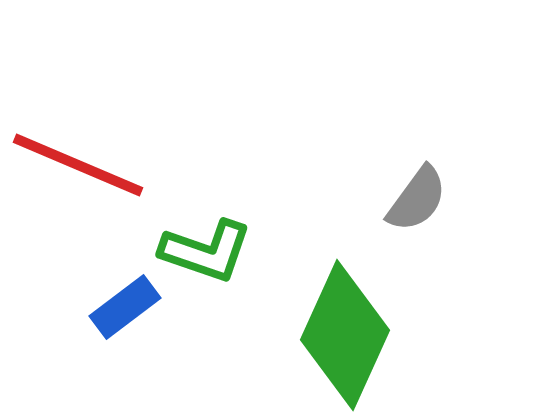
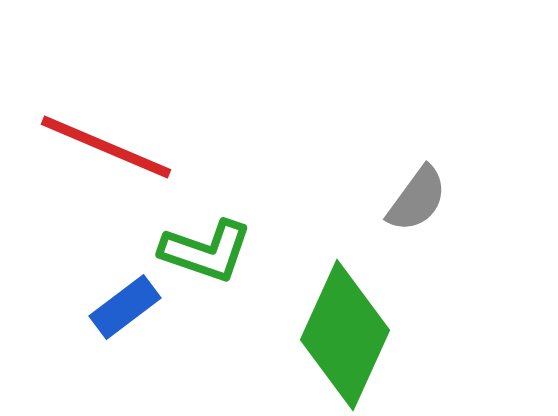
red line: moved 28 px right, 18 px up
